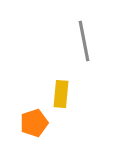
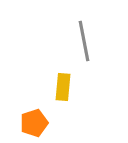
yellow rectangle: moved 2 px right, 7 px up
